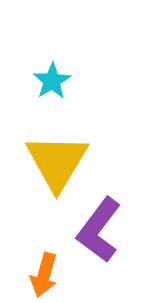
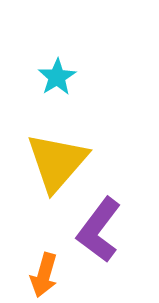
cyan star: moved 5 px right, 4 px up
yellow triangle: rotated 10 degrees clockwise
